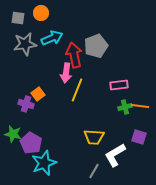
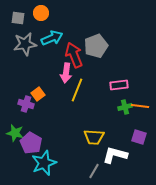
red arrow: rotated 10 degrees counterclockwise
green star: moved 2 px right, 1 px up
white L-shape: rotated 45 degrees clockwise
